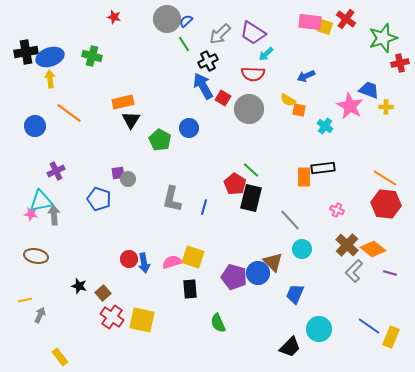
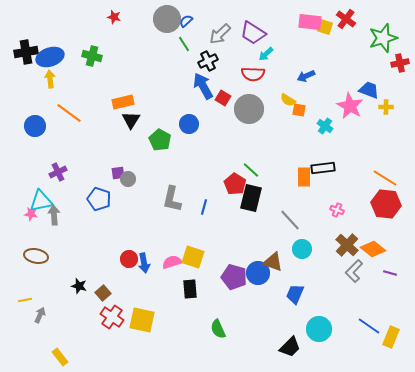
blue circle at (189, 128): moved 4 px up
purple cross at (56, 171): moved 2 px right, 1 px down
brown triangle at (273, 262): rotated 25 degrees counterclockwise
green semicircle at (218, 323): moved 6 px down
